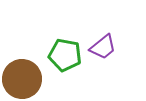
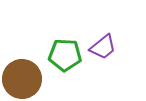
green pentagon: rotated 8 degrees counterclockwise
